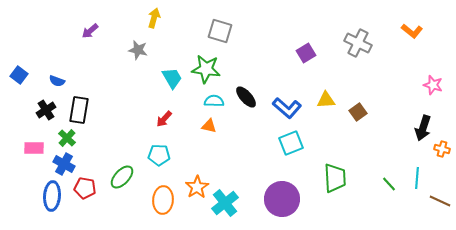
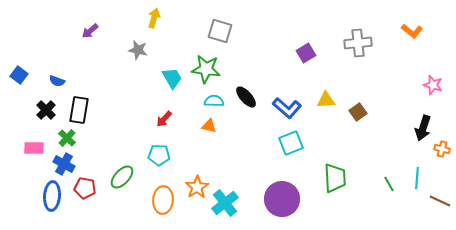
gray cross: rotated 32 degrees counterclockwise
black cross: rotated 12 degrees counterclockwise
green line: rotated 14 degrees clockwise
